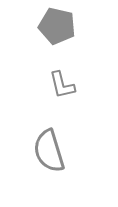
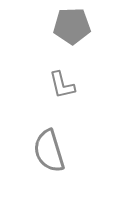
gray pentagon: moved 15 px right; rotated 15 degrees counterclockwise
